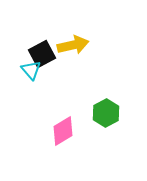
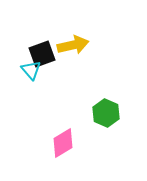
black square: rotated 8 degrees clockwise
green hexagon: rotated 8 degrees counterclockwise
pink diamond: moved 12 px down
